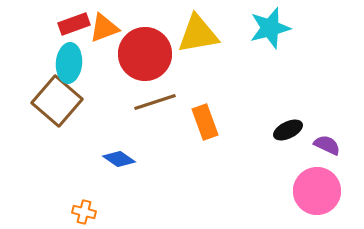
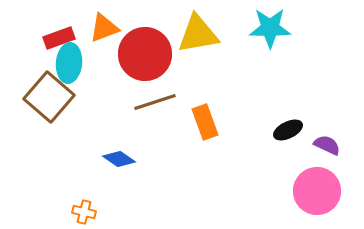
red rectangle: moved 15 px left, 14 px down
cyan star: rotated 15 degrees clockwise
brown square: moved 8 px left, 4 px up
